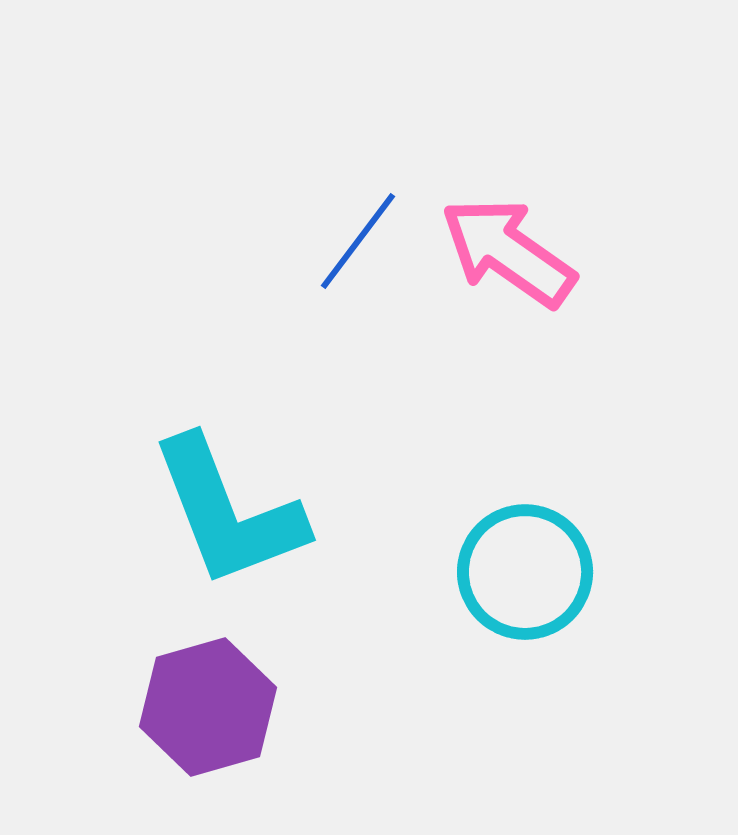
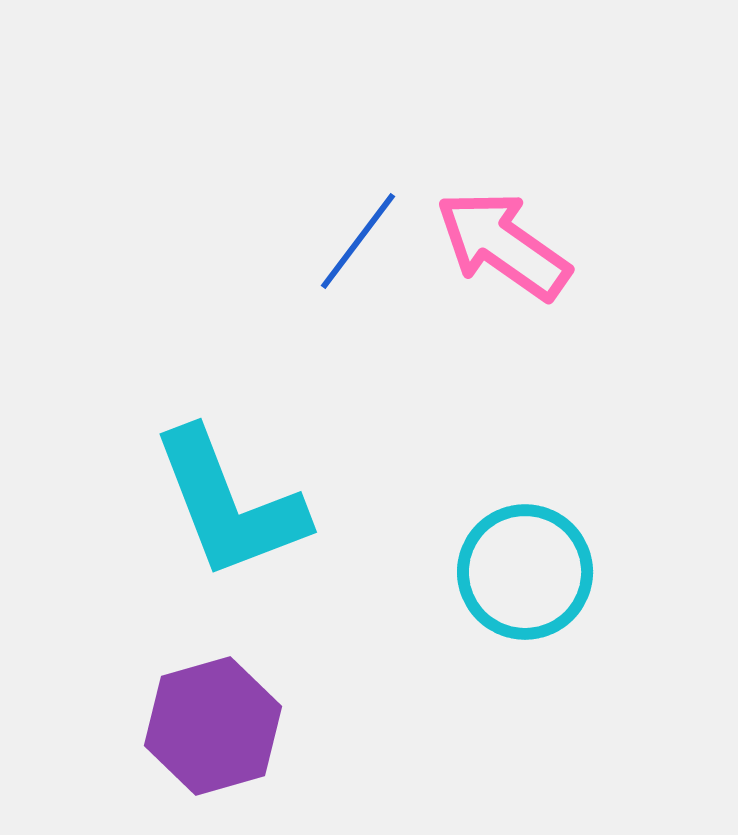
pink arrow: moved 5 px left, 7 px up
cyan L-shape: moved 1 px right, 8 px up
purple hexagon: moved 5 px right, 19 px down
